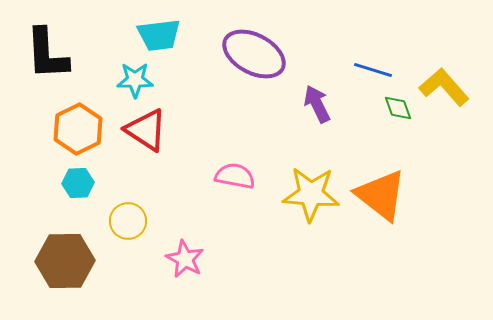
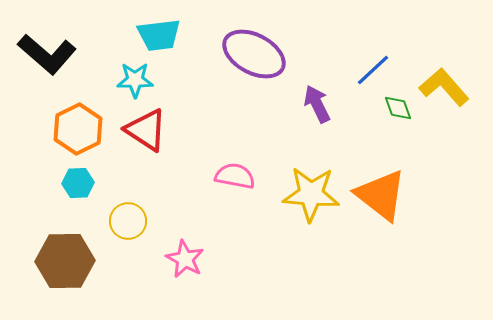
black L-shape: rotated 46 degrees counterclockwise
blue line: rotated 60 degrees counterclockwise
